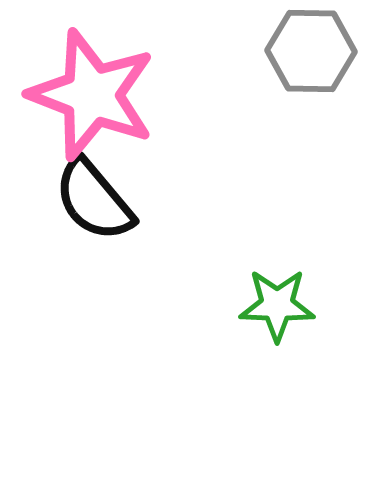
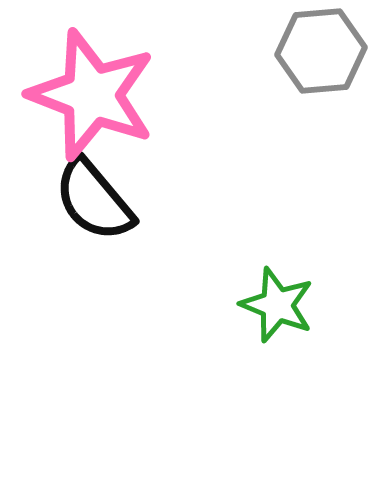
gray hexagon: moved 10 px right; rotated 6 degrees counterclockwise
green star: rotated 20 degrees clockwise
